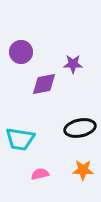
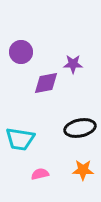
purple diamond: moved 2 px right, 1 px up
